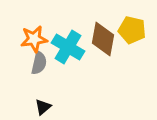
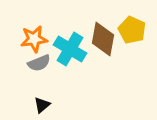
yellow pentagon: rotated 12 degrees clockwise
cyan cross: moved 2 px right, 2 px down
gray semicircle: rotated 55 degrees clockwise
black triangle: moved 1 px left, 2 px up
